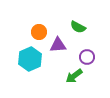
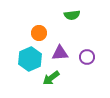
green semicircle: moved 6 px left, 12 px up; rotated 35 degrees counterclockwise
orange circle: moved 1 px down
purple triangle: moved 2 px right, 8 px down
green arrow: moved 23 px left, 2 px down
